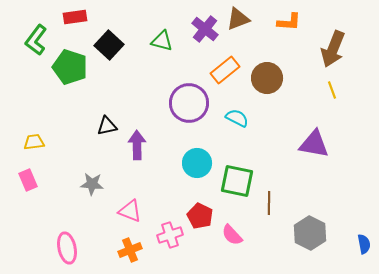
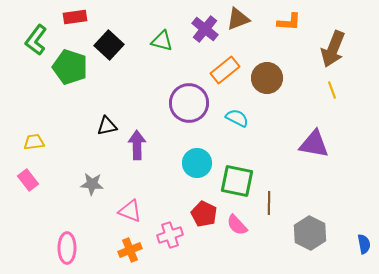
pink rectangle: rotated 15 degrees counterclockwise
red pentagon: moved 4 px right, 2 px up
pink semicircle: moved 5 px right, 10 px up
pink ellipse: rotated 12 degrees clockwise
